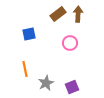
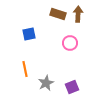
brown rectangle: rotated 56 degrees clockwise
